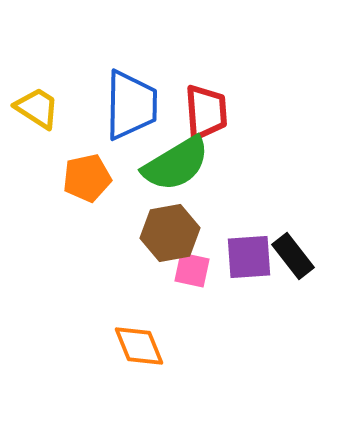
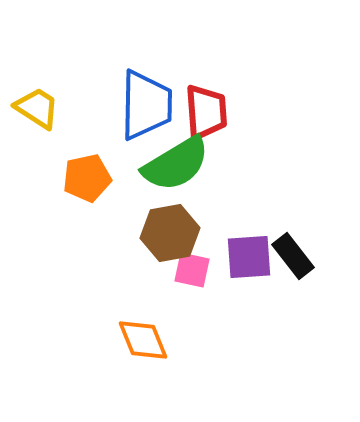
blue trapezoid: moved 15 px right
orange diamond: moved 4 px right, 6 px up
